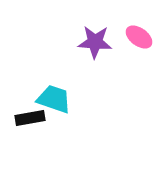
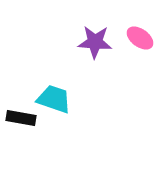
pink ellipse: moved 1 px right, 1 px down
black rectangle: moved 9 px left; rotated 20 degrees clockwise
